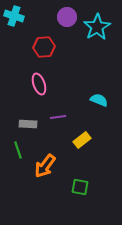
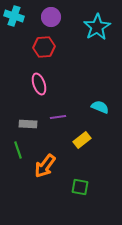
purple circle: moved 16 px left
cyan semicircle: moved 1 px right, 7 px down
